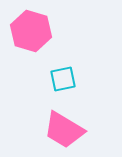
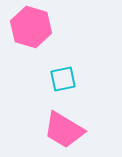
pink hexagon: moved 4 px up
